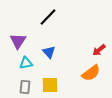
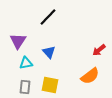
orange semicircle: moved 1 px left, 3 px down
yellow square: rotated 12 degrees clockwise
